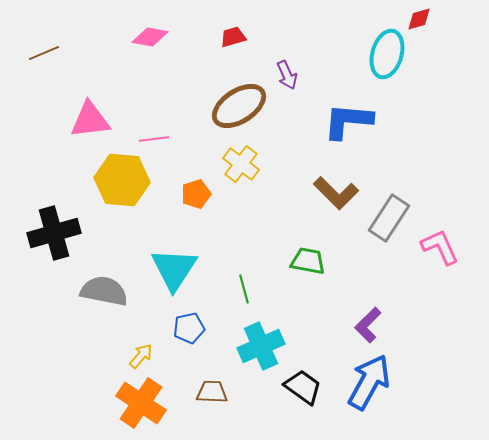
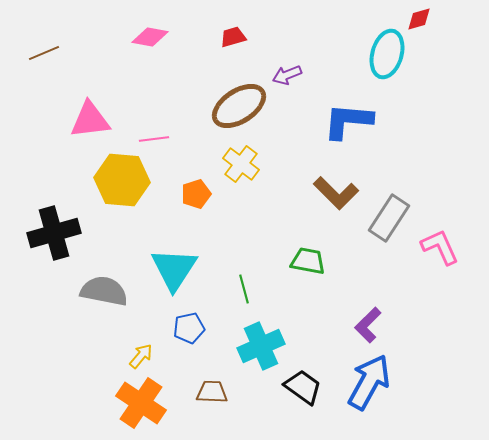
purple arrow: rotated 92 degrees clockwise
